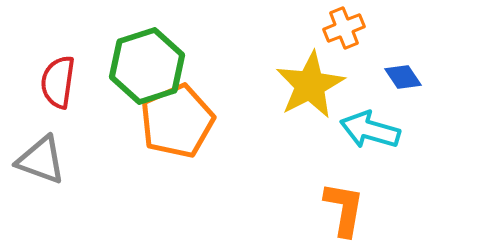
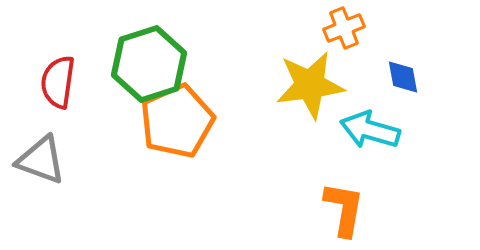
green hexagon: moved 2 px right, 2 px up
blue diamond: rotated 24 degrees clockwise
yellow star: rotated 20 degrees clockwise
